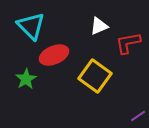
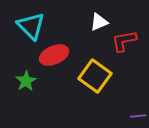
white triangle: moved 4 px up
red L-shape: moved 4 px left, 2 px up
green star: moved 2 px down
purple line: rotated 28 degrees clockwise
